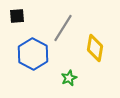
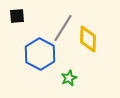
yellow diamond: moved 7 px left, 9 px up; rotated 8 degrees counterclockwise
blue hexagon: moved 7 px right
